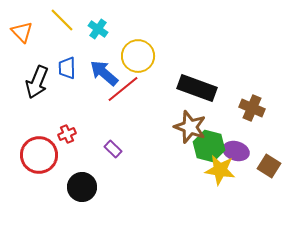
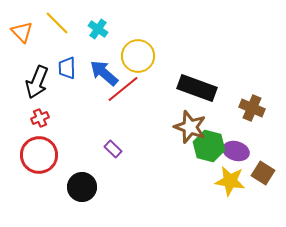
yellow line: moved 5 px left, 3 px down
red cross: moved 27 px left, 16 px up
brown square: moved 6 px left, 7 px down
yellow star: moved 10 px right, 11 px down
